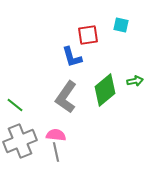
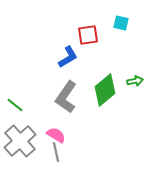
cyan square: moved 2 px up
blue L-shape: moved 4 px left; rotated 105 degrees counterclockwise
pink semicircle: rotated 24 degrees clockwise
gray cross: rotated 20 degrees counterclockwise
